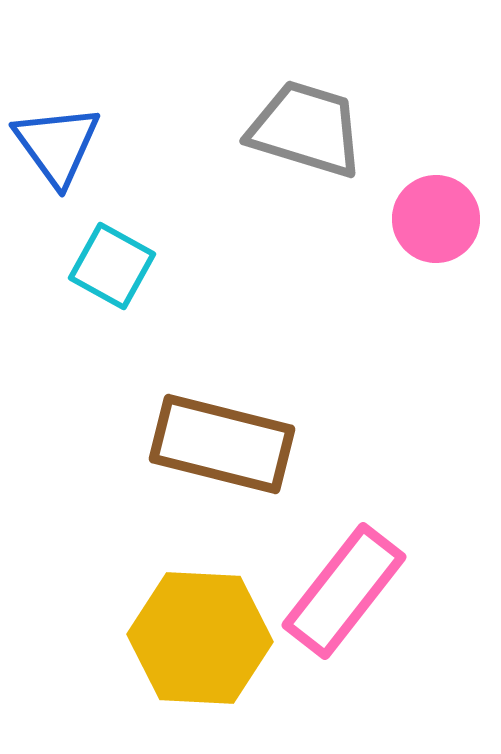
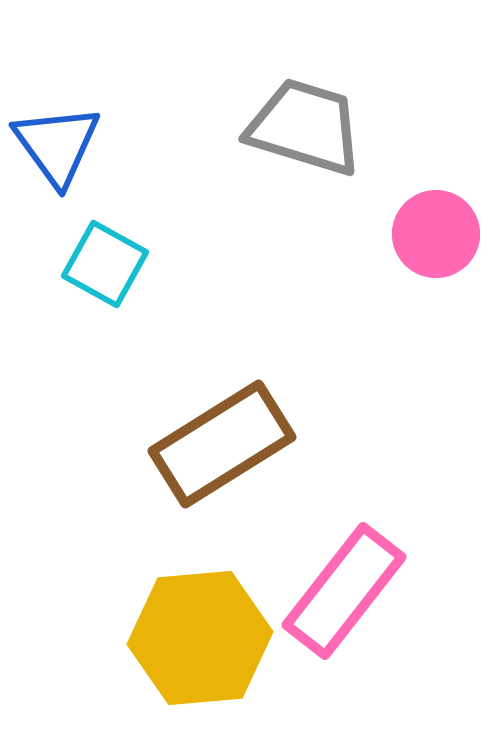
gray trapezoid: moved 1 px left, 2 px up
pink circle: moved 15 px down
cyan square: moved 7 px left, 2 px up
brown rectangle: rotated 46 degrees counterclockwise
yellow hexagon: rotated 8 degrees counterclockwise
